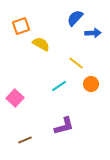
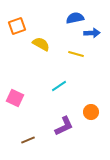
blue semicircle: rotated 36 degrees clockwise
orange square: moved 4 px left
blue arrow: moved 1 px left
yellow line: moved 9 px up; rotated 21 degrees counterclockwise
orange circle: moved 28 px down
pink square: rotated 18 degrees counterclockwise
purple L-shape: rotated 10 degrees counterclockwise
brown line: moved 3 px right
